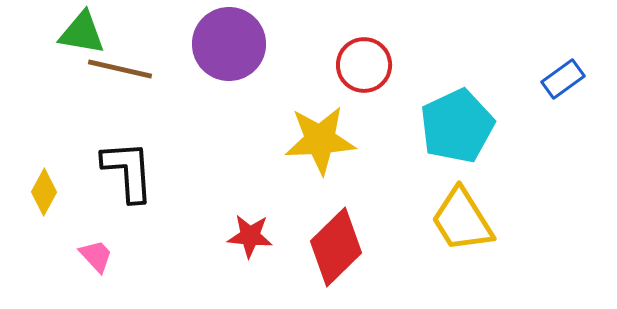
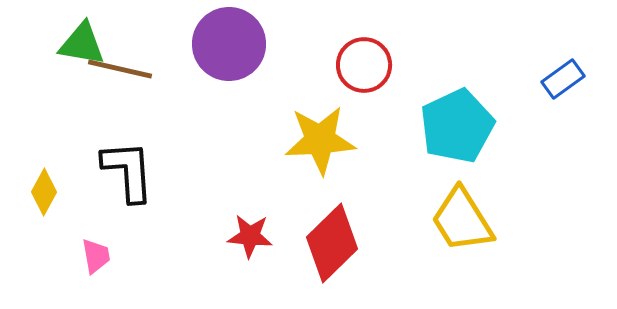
green triangle: moved 11 px down
red diamond: moved 4 px left, 4 px up
pink trapezoid: rotated 33 degrees clockwise
